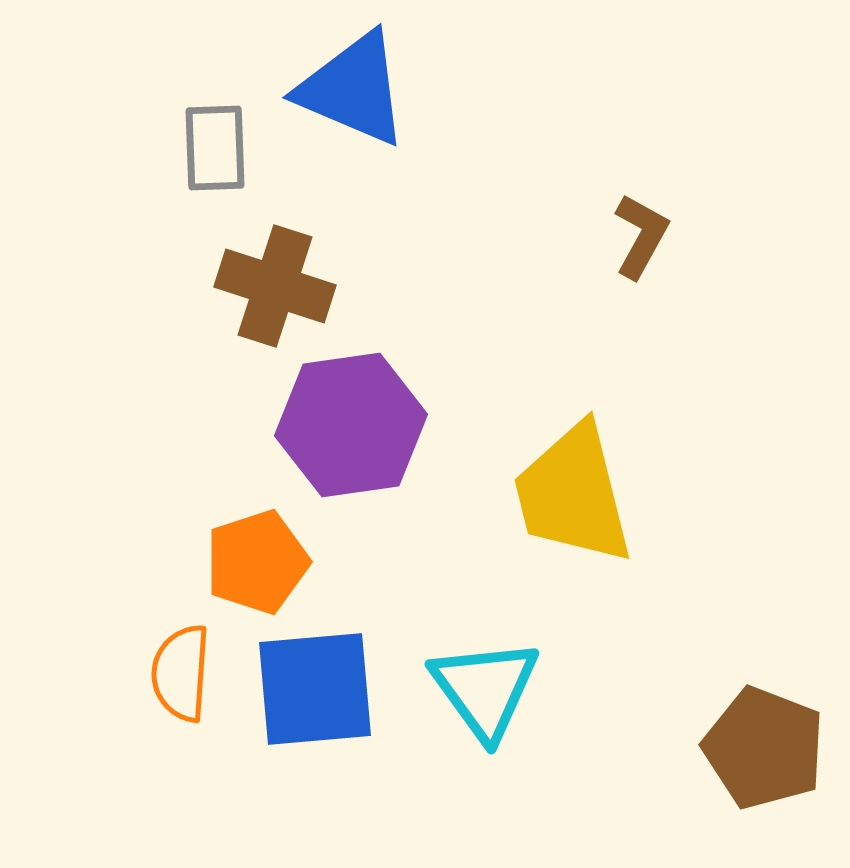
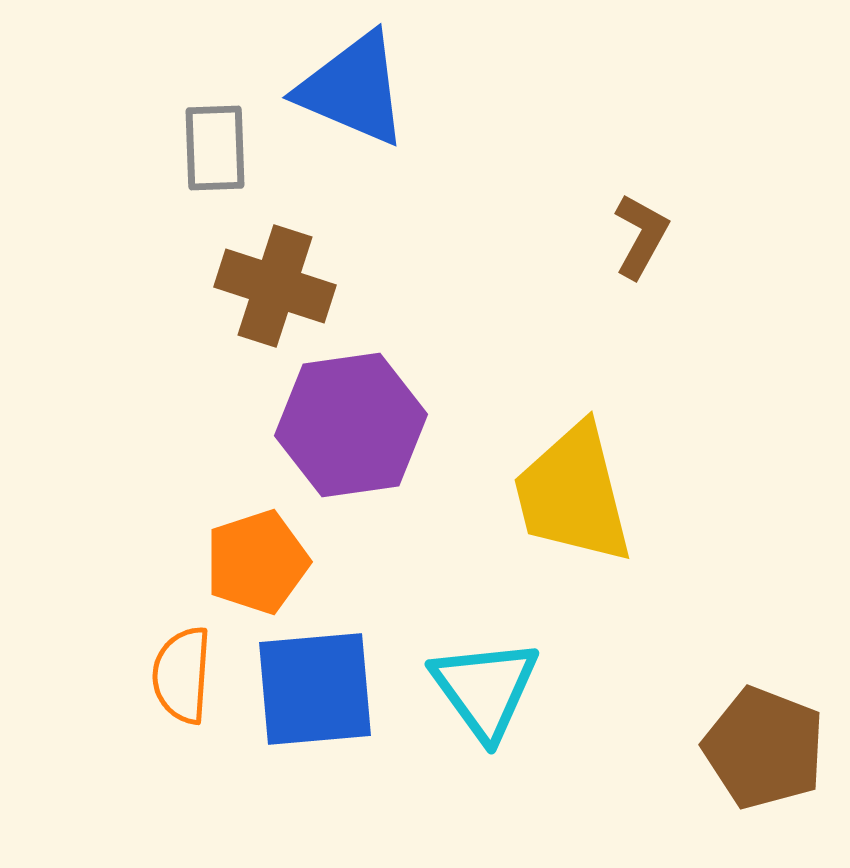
orange semicircle: moved 1 px right, 2 px down
